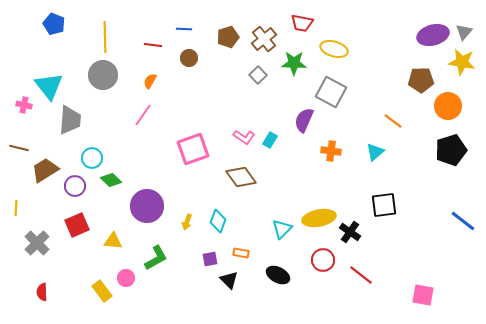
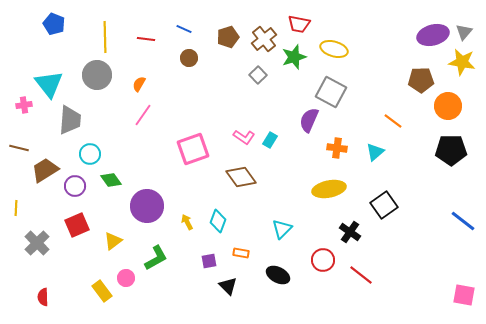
red trapezoid at (302, 23): moved 3 px left, 1 px down
blue line at (184, 29): rotated 21 degrees clockwise
red line at (153, 45): moved 7 px left, 6 px up
green star at (294, 63): moved 6 px up; rotated 20 degrees counterclockwise
gray circle at (103, 75): moved 6 px left
orange semicircle at (150, 81): moved 11 px left, 3 px down
cyan triangle at (49, 86): moved 2 px up
pink cross at (24, 105): rotated 21 degrees counterclockwise
purple semicircle at (304, 120): moved 5 px right
black pentagon at (451, 150): rotated 16 degrees clockwise
orange cross at (331, 151): moved 6 px right, 3 px up
cyan circle at (92, 158): moved 2 px left, 4 px up
green diamond at (111, 180): rotated 10 degrees clockwise
black square at (384, 205): rotated 28 degrees counterclockwise
yellow ellipse at (319, 218): moved 10 px right, 29 px up
yellow arrow at (187, 222): rotated 133 degrees clockwise
yellow triangle at (113, 241): rotated 42 degrees counterclockwise
purple square at (210, 259): moved 1 px left, 2 px down
black triangle at (229, 280): moved 1 px left, 6 px down
red semicircle at (42, 292): moved 1 px right, 5 px down
pink square at (423, 295): moved 41 px right
